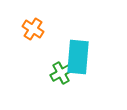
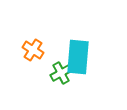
orange cross: moved 21 px down
